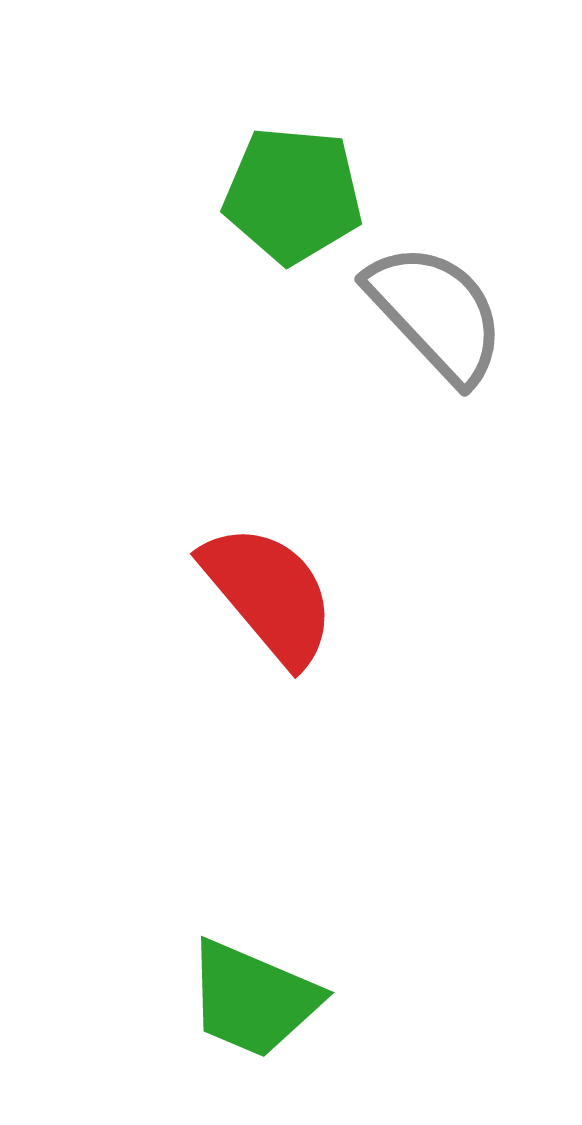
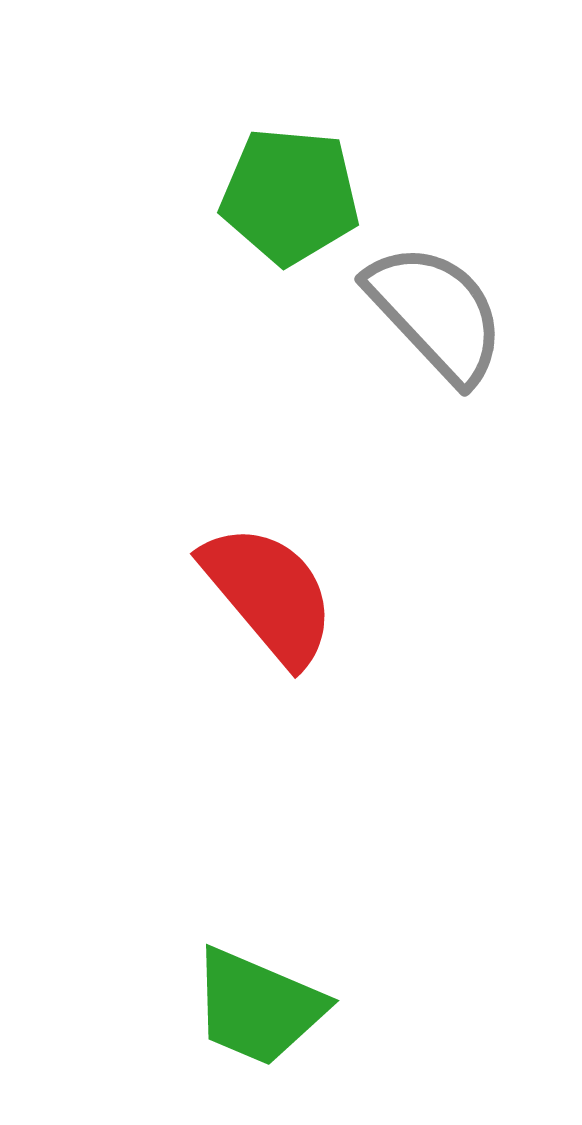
green pentagon: moved 3 px left, 1 px down
green trapezoid: moved 5 px right, 8 px down
